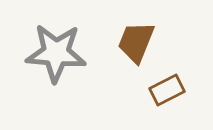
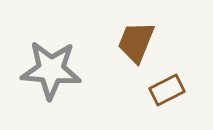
gray star: moved 5 px left, 17 px down
